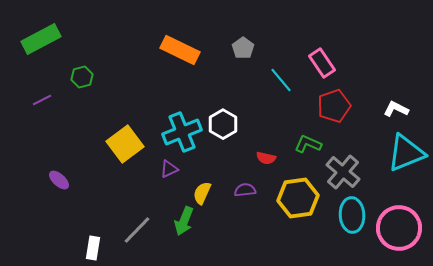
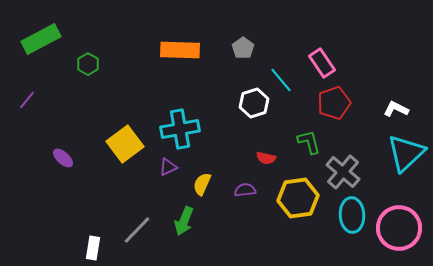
orange rectangle: rotated 24 degrees counterclockwise
green hexagon: moved 6 px right, 13 px up; rotated 15 degrees counterclockwise
purple line: moved 15 px left; rotated 24 degrees counterclockwise
red pentagon: moved 3 px up
white hexagon: moved 31 px right, 21 px up; rotated 12 degrees clockwise
cyan cross: moved 2 px left, 3 px up; rotated 12 degrees clockwise
green L-shape: moved 1 px right, 2 px up; rotated 52 degrees clockwise
cyan triangle: rotated 21 degrees counterclockwise
purple triangle: moved 1 px left, 2 px up
purple ellipse: moved 4 px right, 22 px up
yellow semicircle: moved 9 px up
